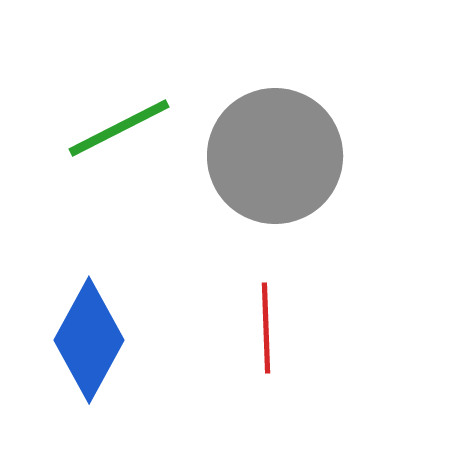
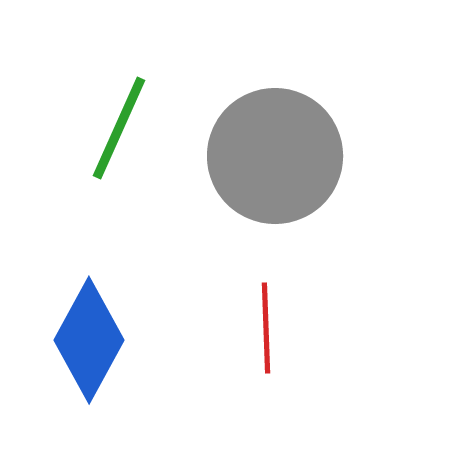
green line: rotated 39 degrees counterclockwise
